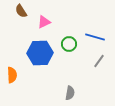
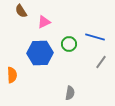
gray line: moved 2 px right, 1 px down
